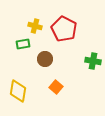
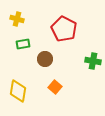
yellow cross: moved 18 px left, 7 px up
orange square: moved 1 px left
